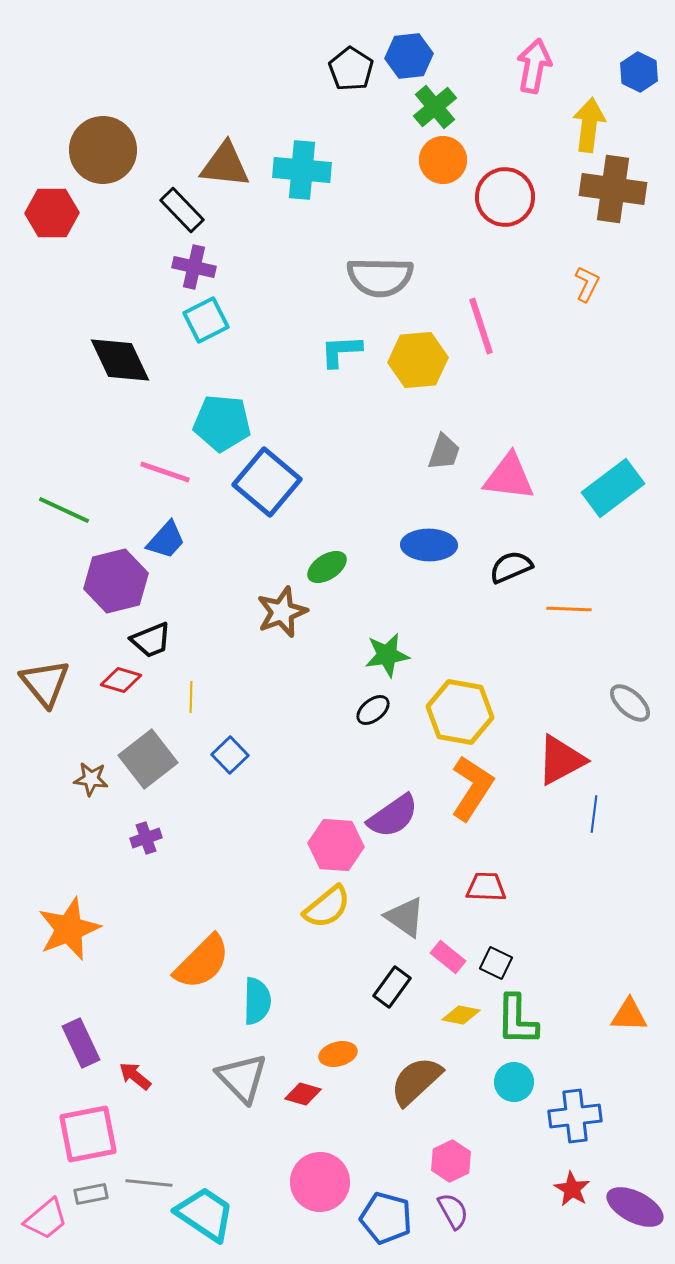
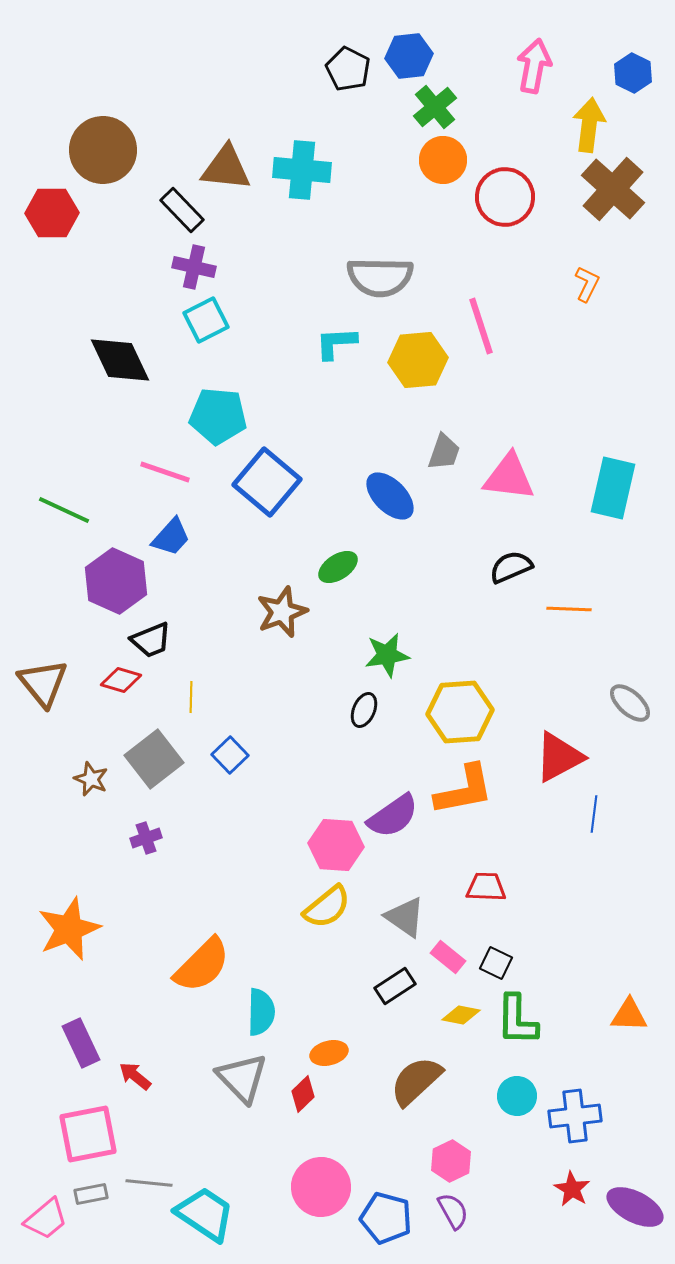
black pentagon at (351, 69): moved 3 px left; rotated 6 degrees counterclockwise
blue hexagon at (639, 72): moved 6 px left, 1 px down
brown triangle at (225, 165): moved 1 px right, 3 px down
brown cross at (613, 189): rotated 34 degrees clockwise
cyan L-shape at (341, 351): moved 5 px left, 8 px up
cyan pentagon at (222, 423): moved 4 px left, 7 px up
cyan rectangle at (613, 488): rotated 40 degrees counterclockwise
blue trapezoid at (166, 540): moved 5 px right, 3 px up
blue ellipse at (429, 545): moved 39 px left, 49 px up; rotated 44 degrees clockwise
green ellipse at (327, 567): moved 11 px right
purple hexagon at (116, 581): rotated 22 degrees counterclockwise
brown triangle at (45, 683): moved 2 px left
black ellipse at (373, 710): moved 9 px left; rotated 28 degrees counterclockwise
yellow hexagon at (460, 712): rotated 14 degrees counterclockwise
gray square at (148, 759): moved 6 px right
red triangle at (561, 760): moved 2 px left, 3 px up
brown star at (91, 779): rotated 16 degrees clockwise
orange L-shape at (472, 788): moved 8 px left, 2 px down; rotated 46 degrees clockwise
orange semicircle at (202, 962): moved 3 px down
black rectangle at (392, 987): moved 3 px right, 1 px up; rotated 21 degrees clockwise
cyan semicircle at (257, 1001): moved 4 px right, 11 px down
orange ellipse at (338, 1054): moved 9 px left, 1 px up
cyan circle at (514, 1082): moved 3 px right, 14 px down
red diamond at (303, 1094): rotated 60 degrees counterclockwise
pink circle at (320, 1182): moved 1 px right, 5 px down
